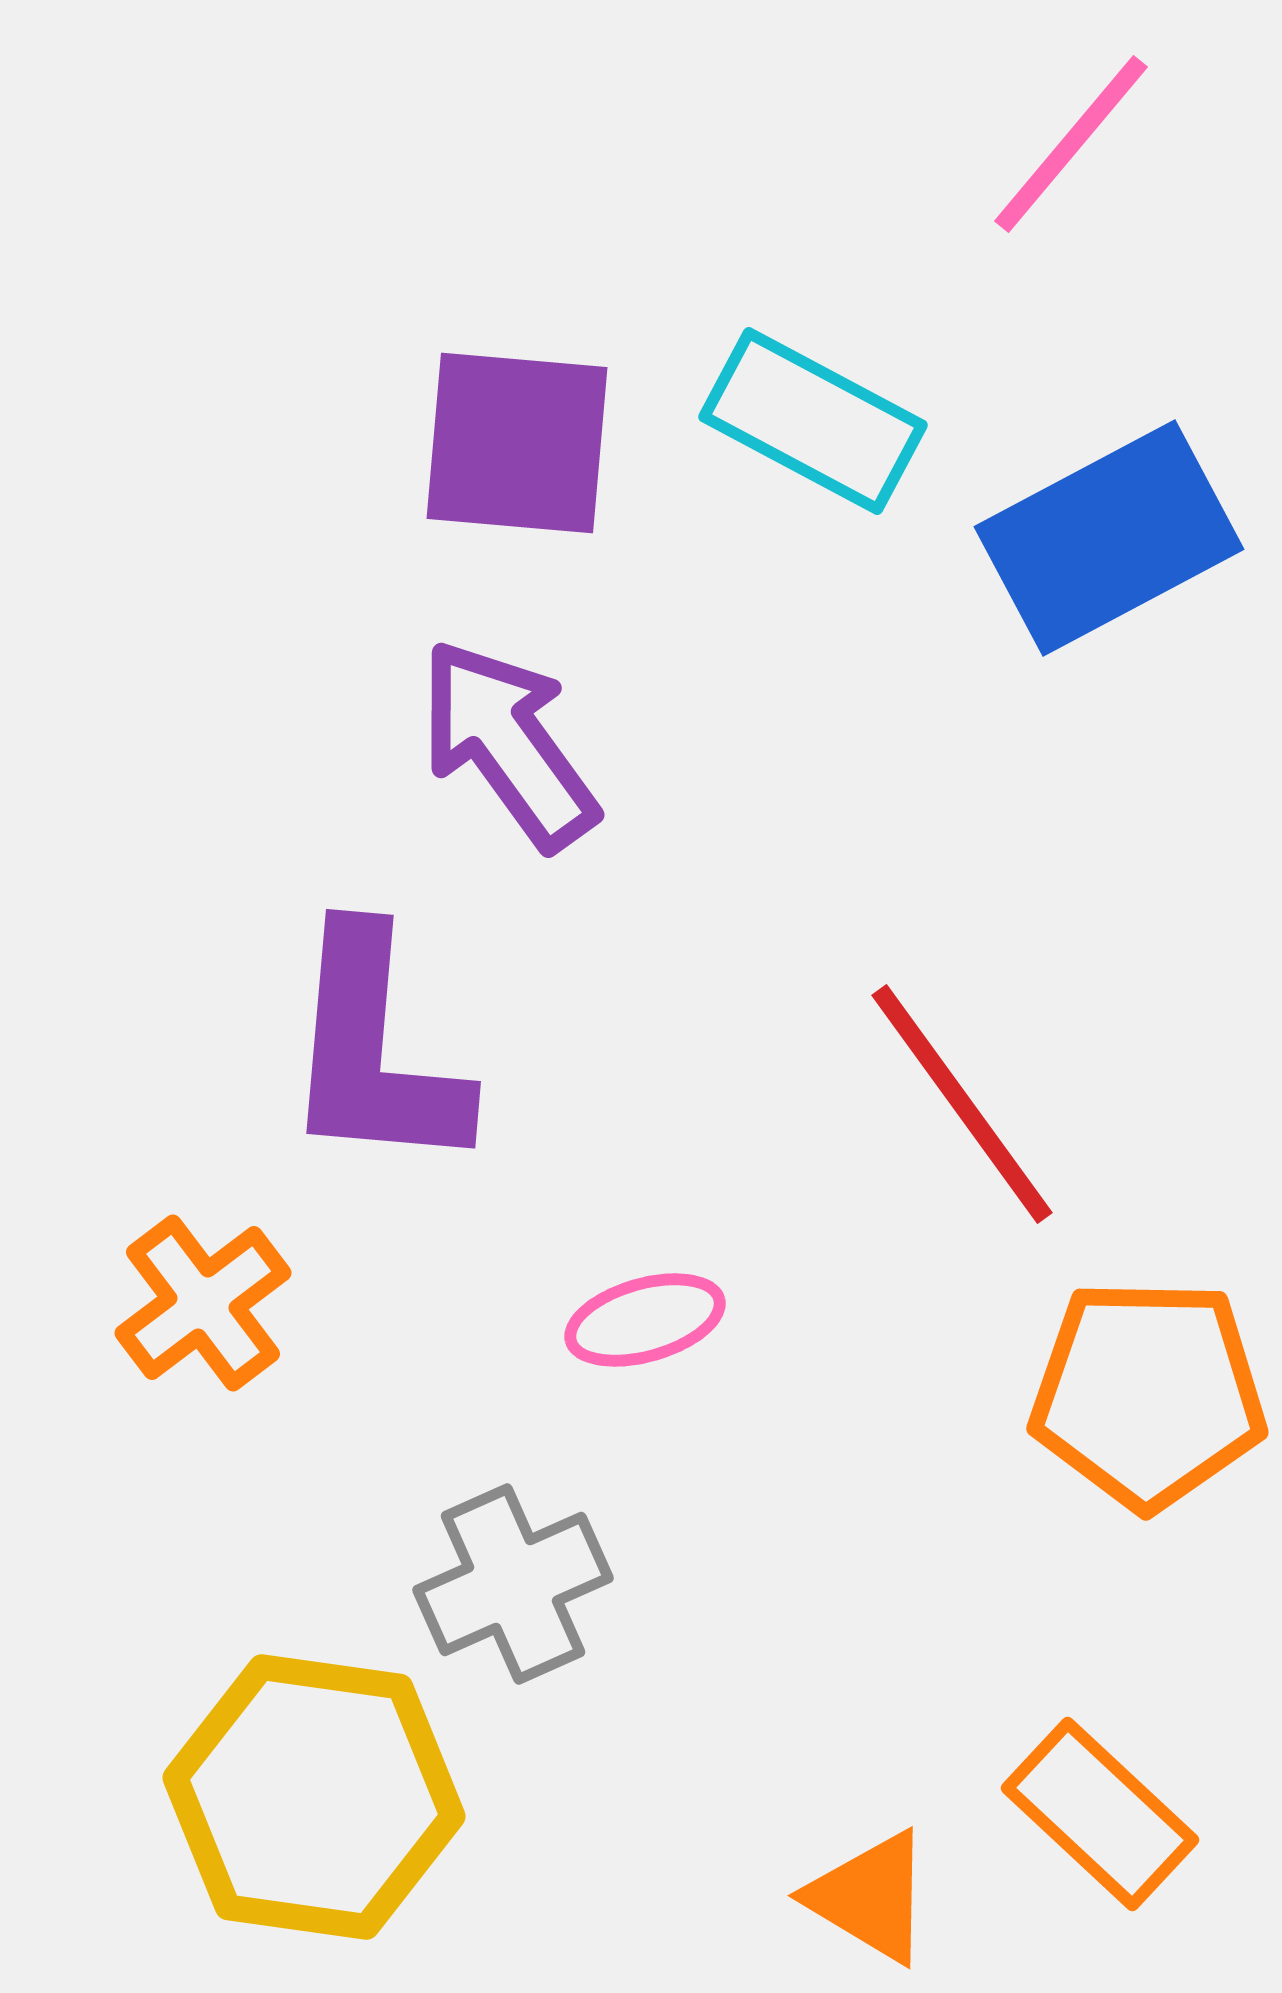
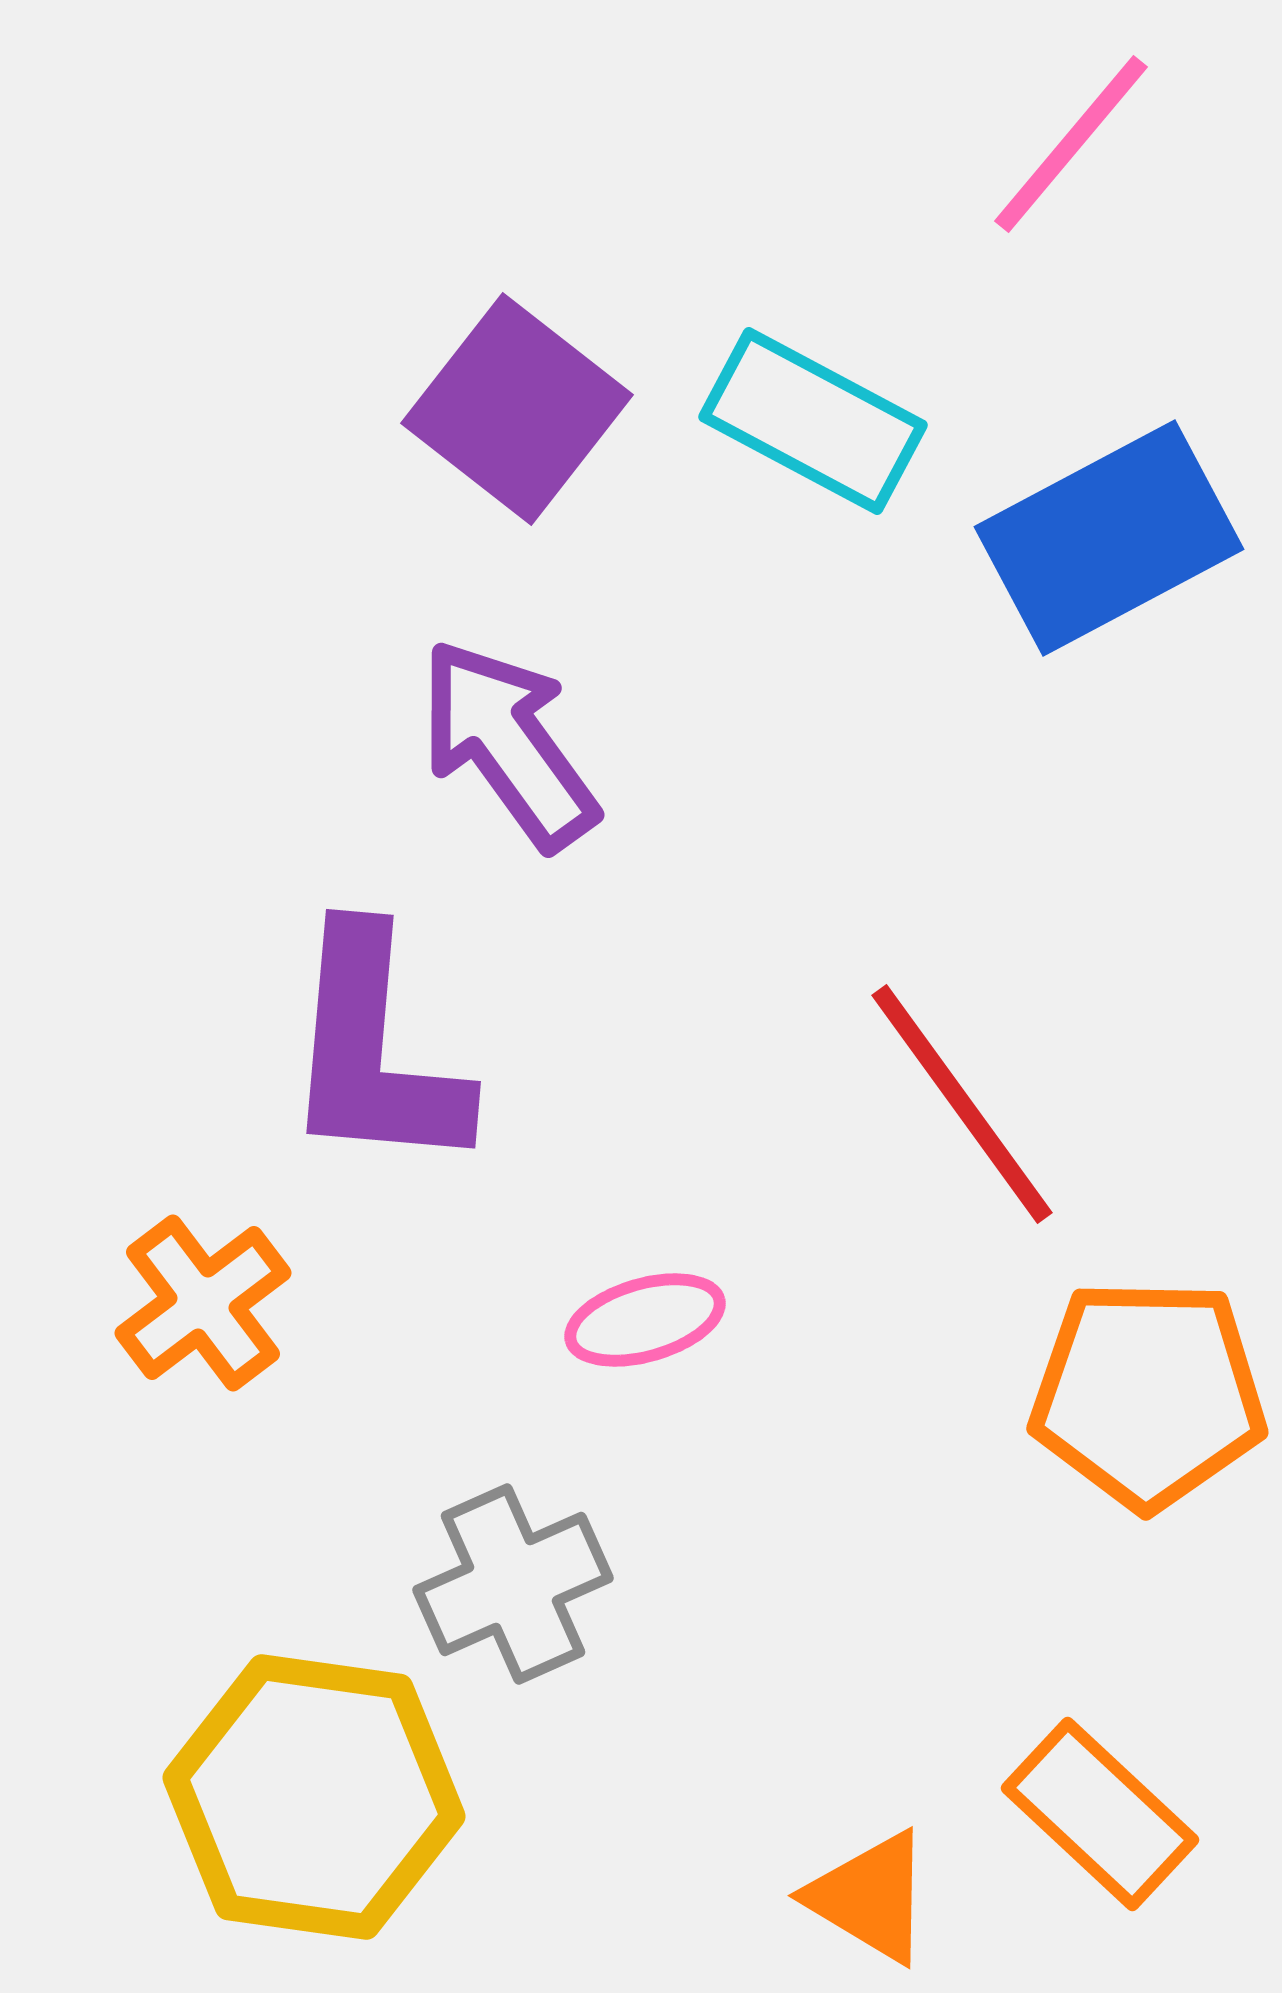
purple square: moved 34 px up; rotated 33 degrees clockwise
